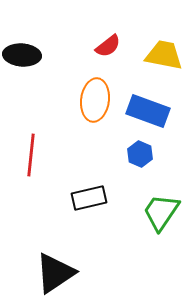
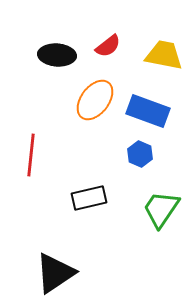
black ellipse: moved 35 px right
orange ellipse: rotated 30 degrees clockwise
green trapezoid: moved 3 px up
